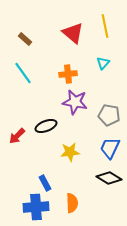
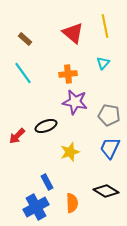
yellow star: rotated 12 degrees counterclockwise
black diamond: moved 3 px left, 13 px down
blue rectangle: moved 2 px right, 1 px up
blue cross: rotated 25 degrees counterclockwise
